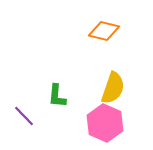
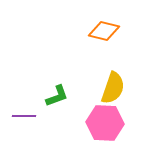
green L-shape: rotated 115 degrees counterclockwise
purple line: rotated 45 degrees counterclockwise
pink hexagon: rotated 21 degrees counterclockwise
